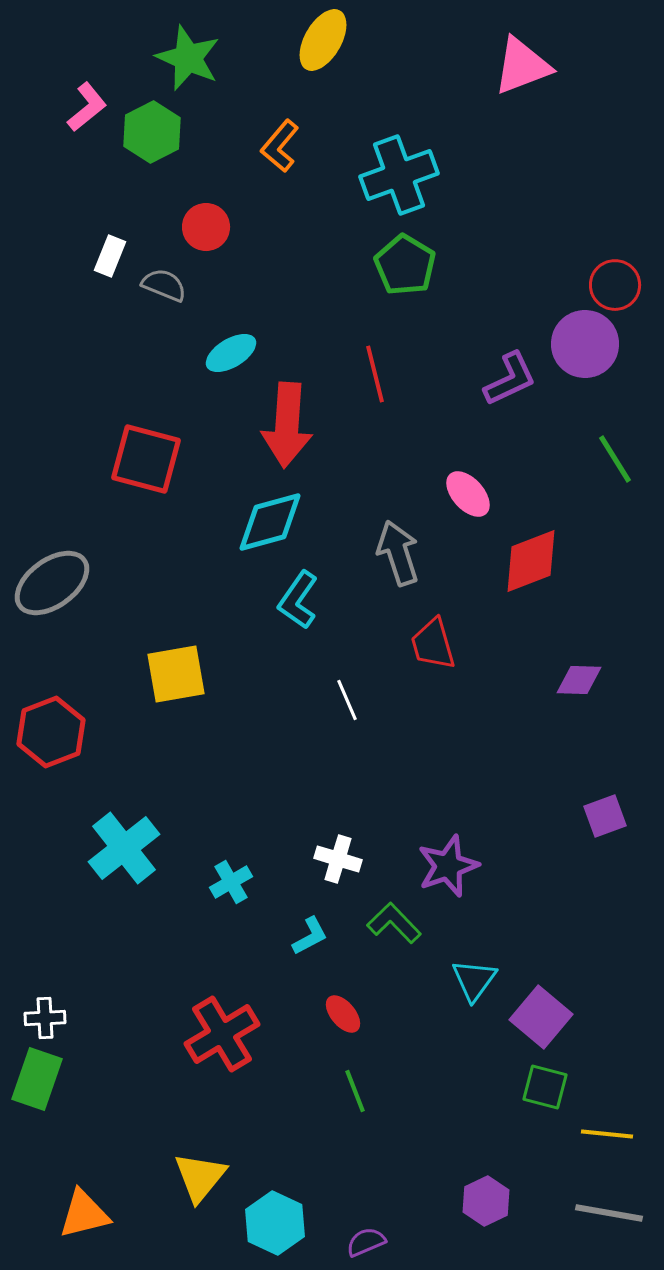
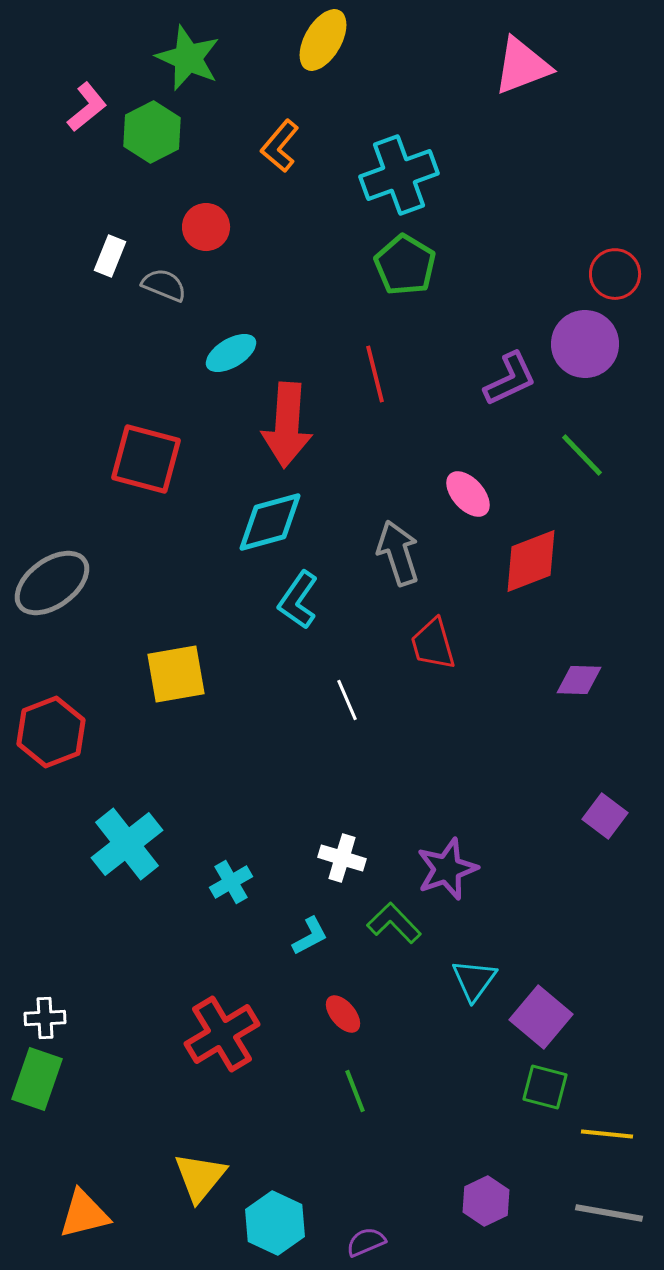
red circle at (615, 285): moved 11 px up
green line at (615, 459): moved 33 px left, 4 px up; rotated 12 degrees counterclockwise
purple square at (605, 816): rotated 33 degrees counterclockwise
cyan cross at (124, 848): moved 3 px right, 4 px up
white cross at (338, 859): moved 4 px right, 1 px up
purple star at (448, 866): moved 1 px left, 3 px down
